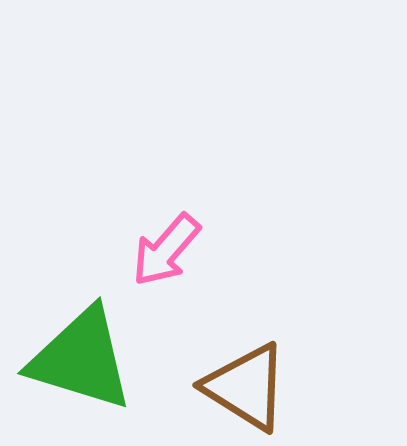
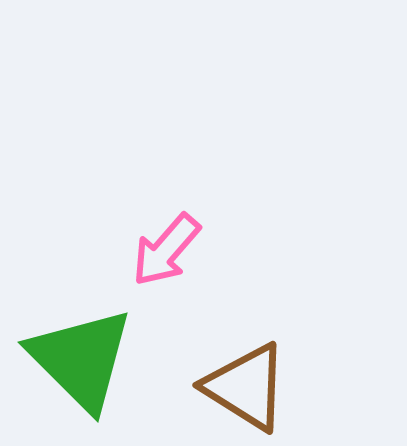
green triangle: rotated 28 degrees clockwise
